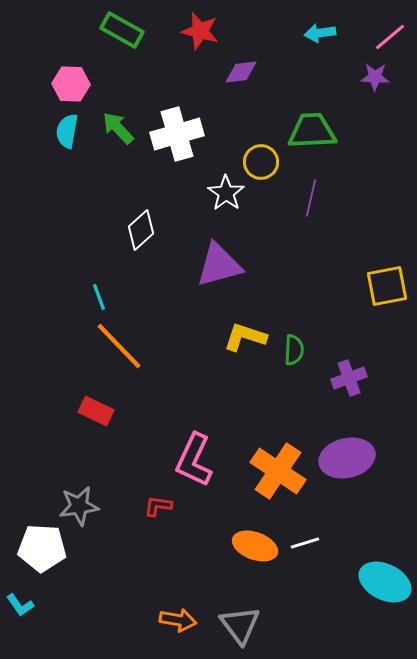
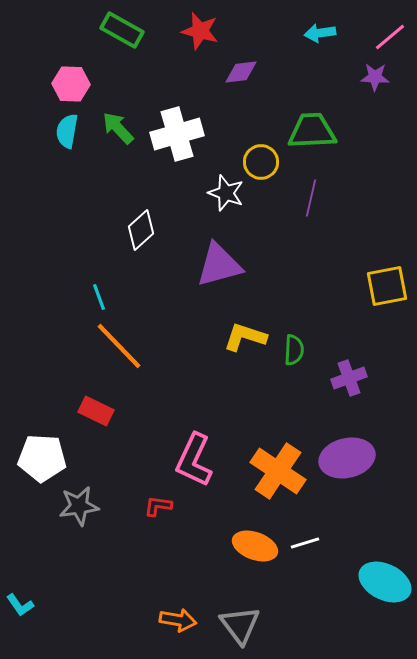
white star: rotated 15 degrees counterclockwise
white pentagon: moved 90 px up
